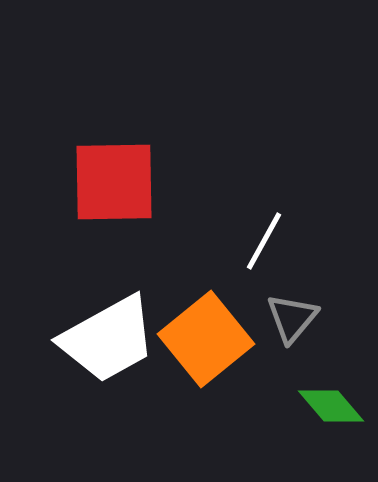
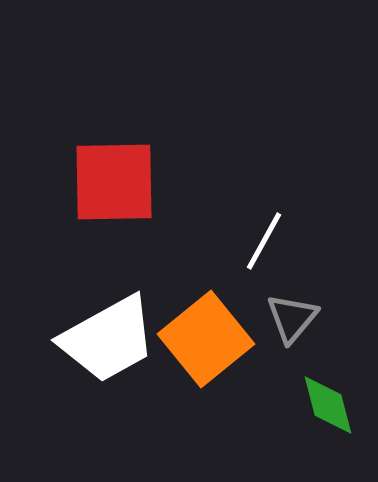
green diamond: moved 3 px left, 1 px up; rotated 26 degrees clockwise
